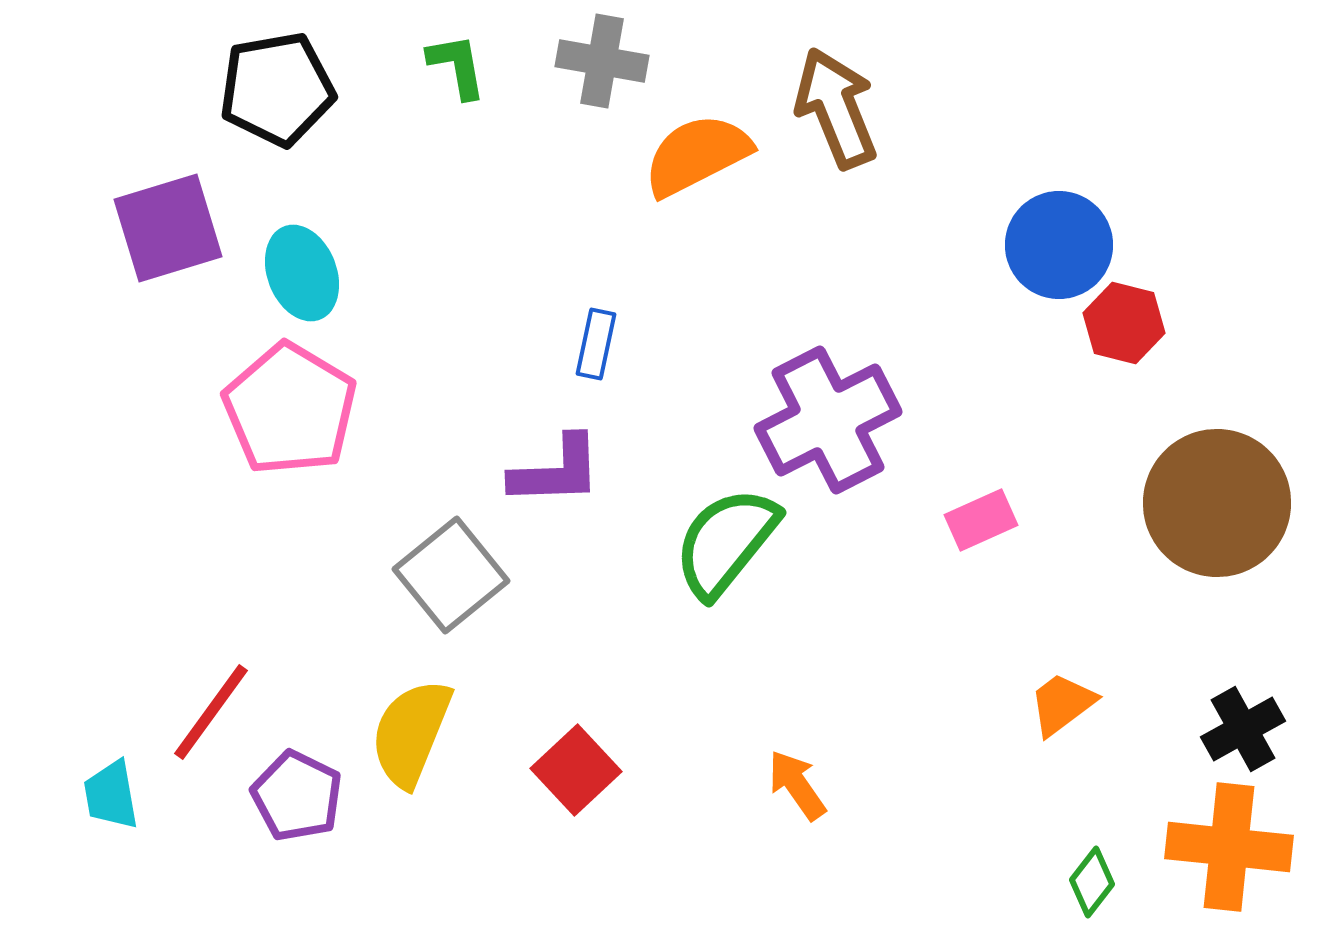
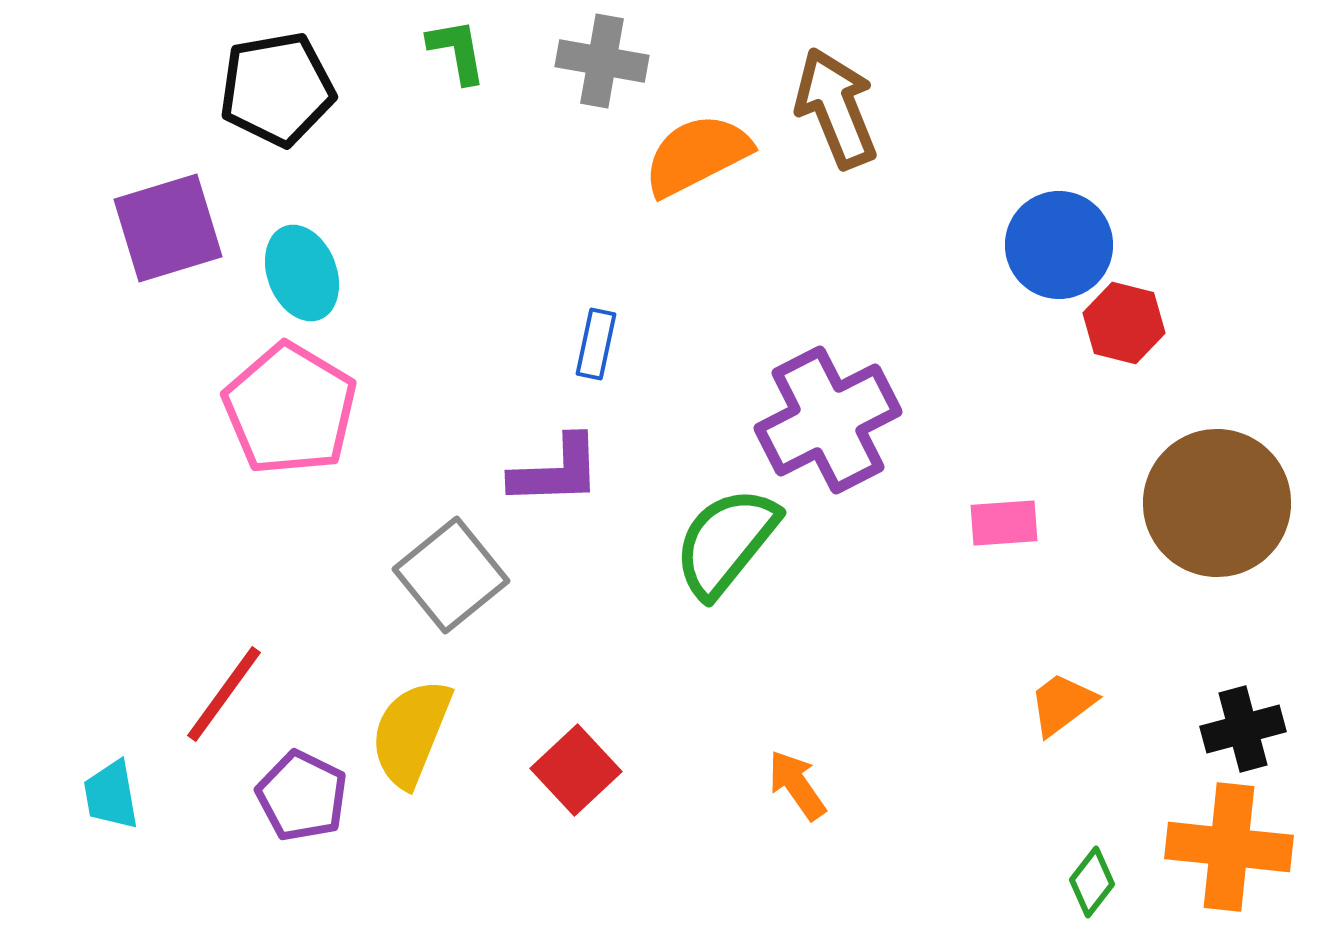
green L-shape: moved 15 px up
pink rectangle: moved 23 px right, 3 px down; rotated 20 degrees clockwise
red line: moved 13 px right, 18 px up
black cross: rotated 14 degrees clockwise
purple pentagon: moved 5 px right
